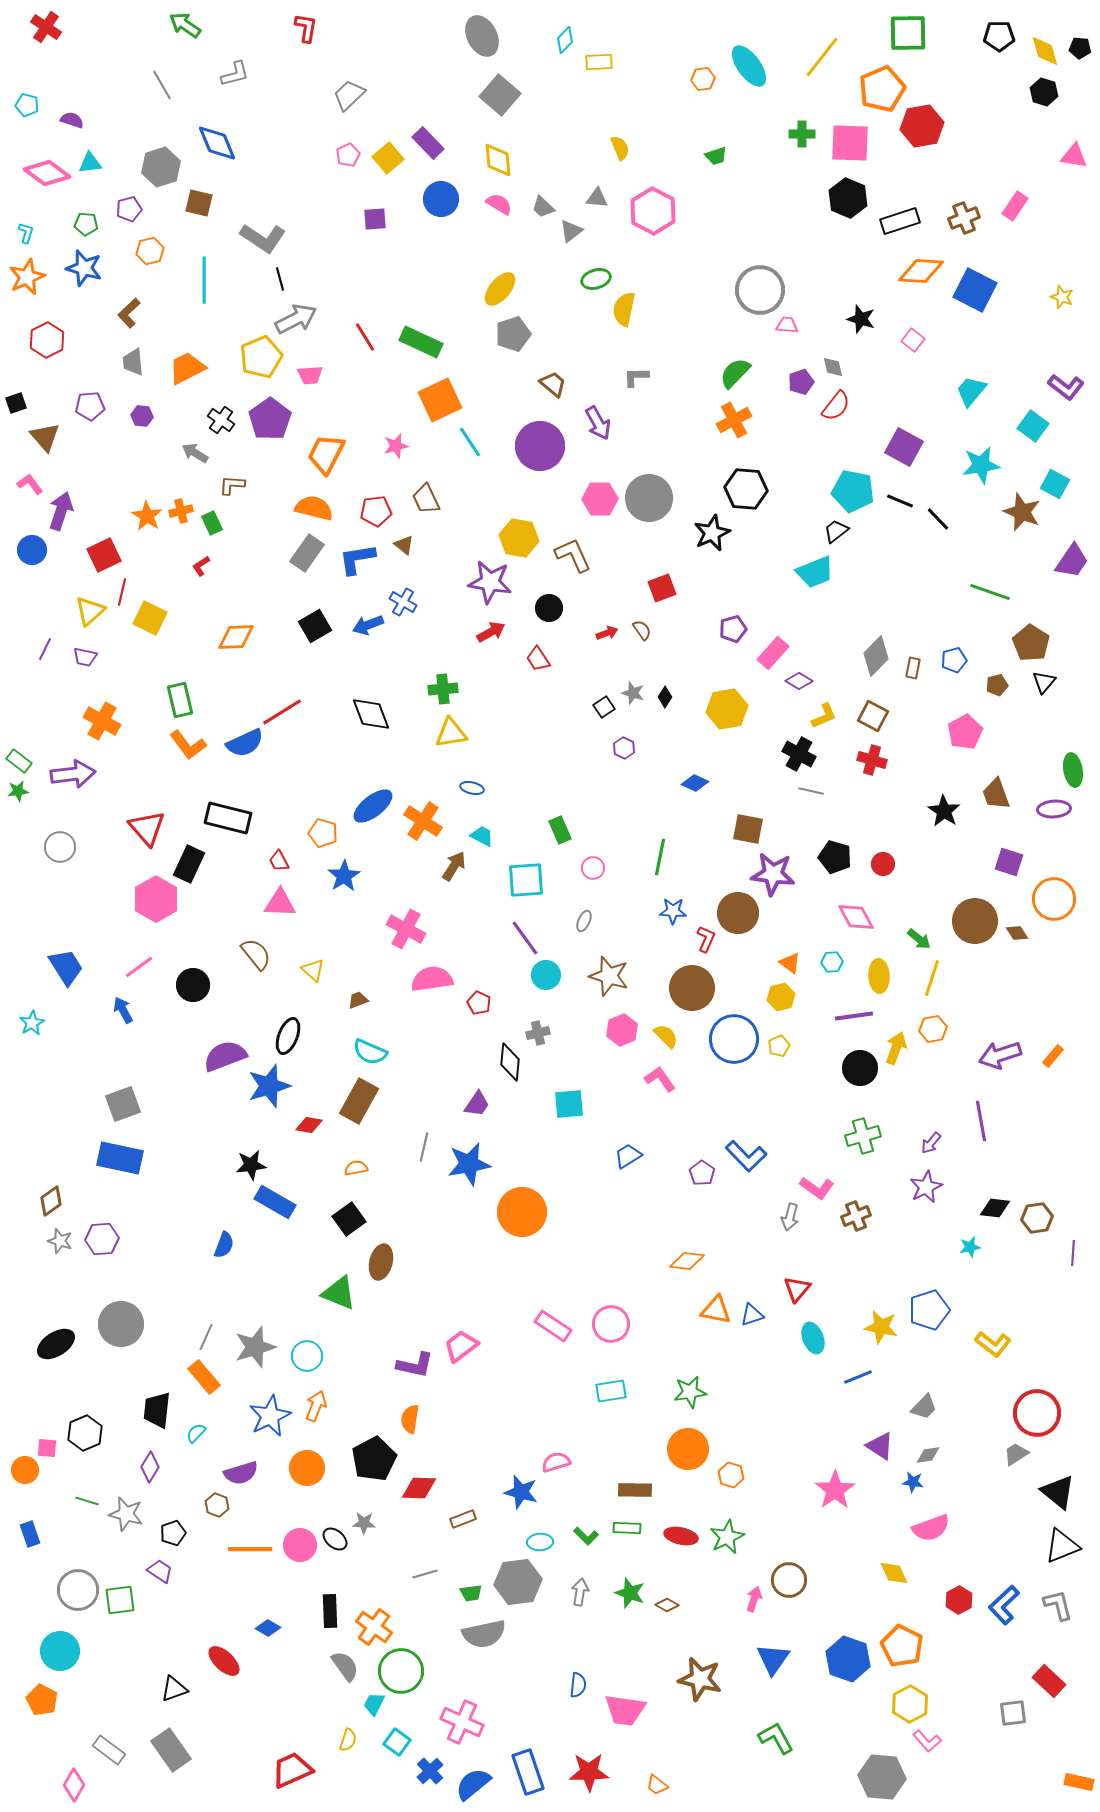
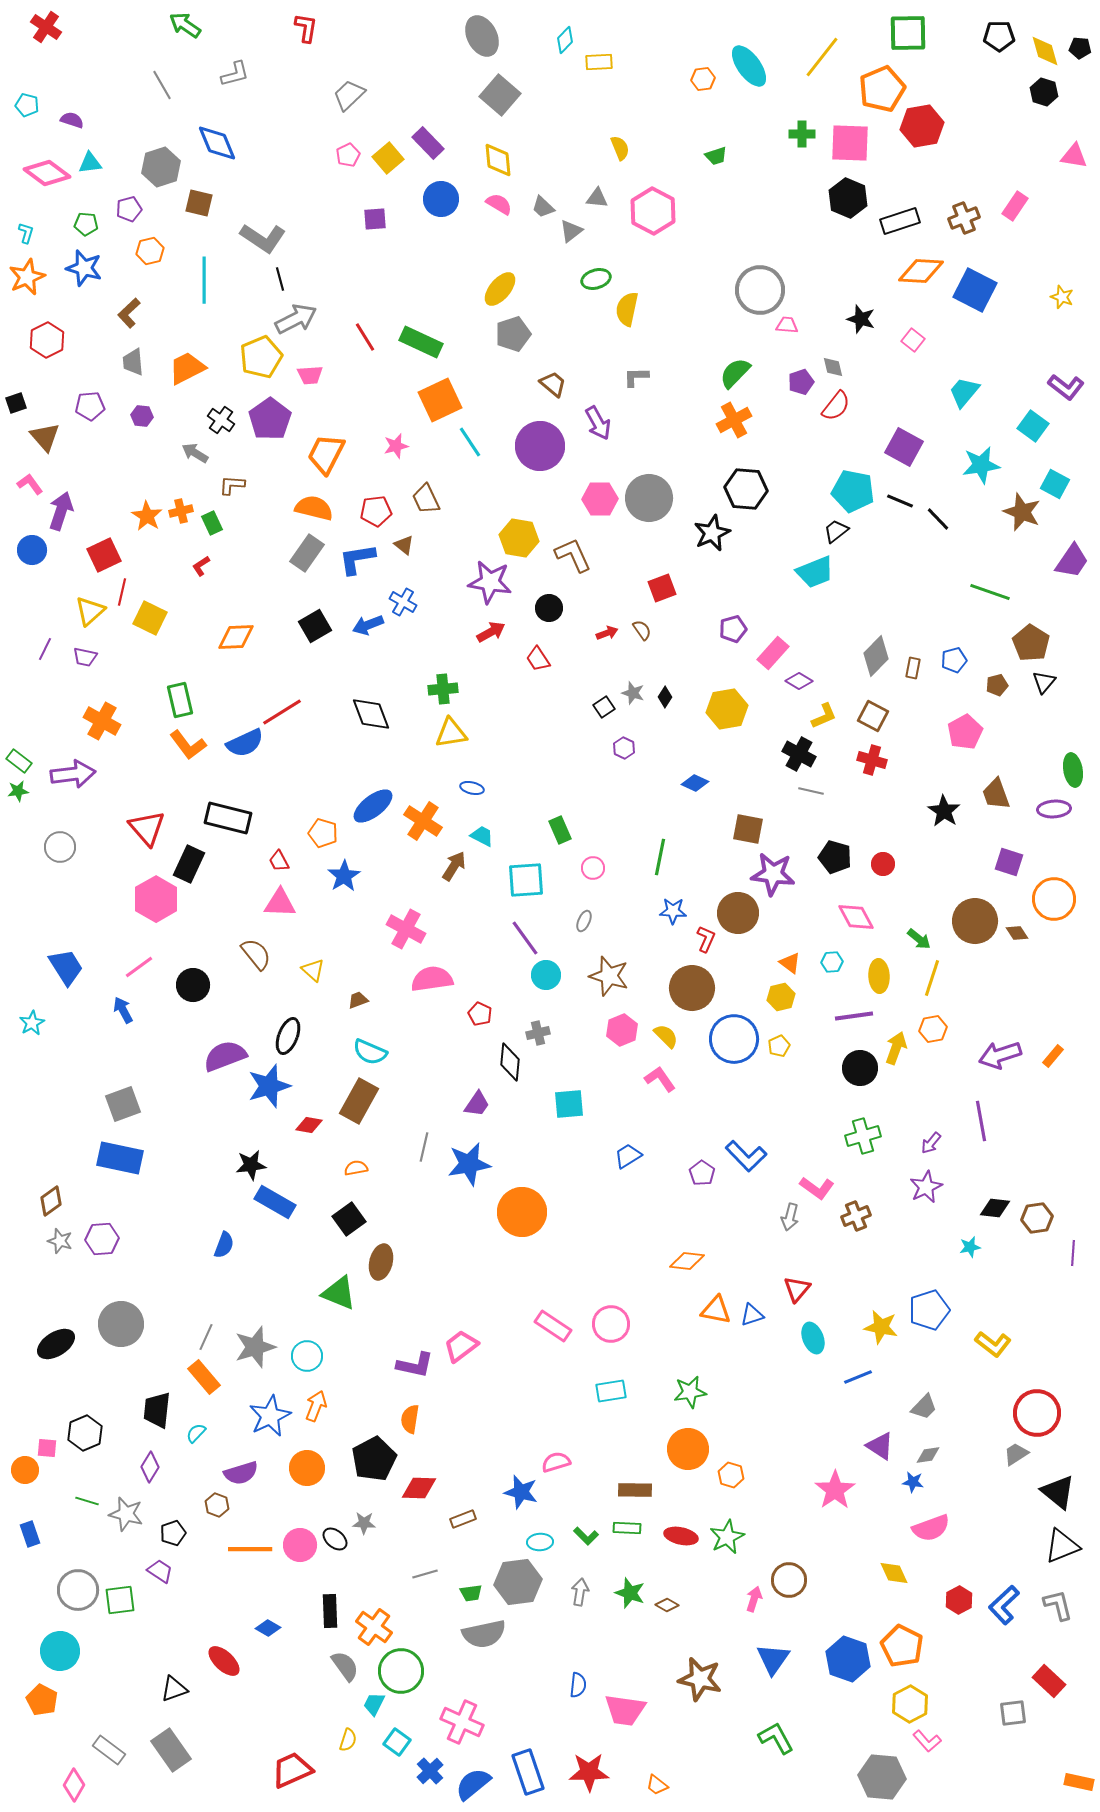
yellow semicircle at (624, 309): moved 3 px right
cyan trapezoid at (971, 391): moved 7 px left, 1 px down
red pentagon at (479, 1003): moved 1 px right, 11 px down
